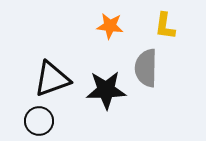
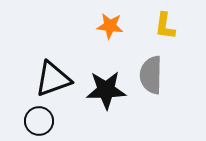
gray semicircle: moved 5 px right, 7 px down
black triangle: moved 1 px right
